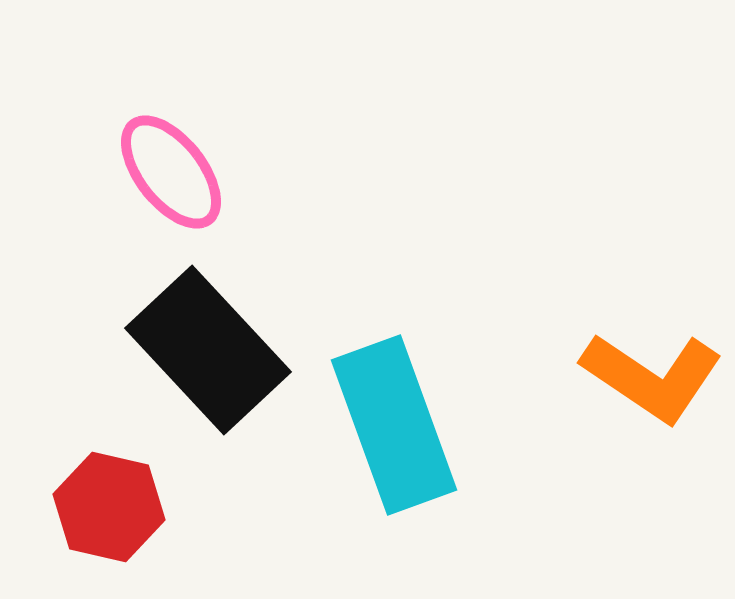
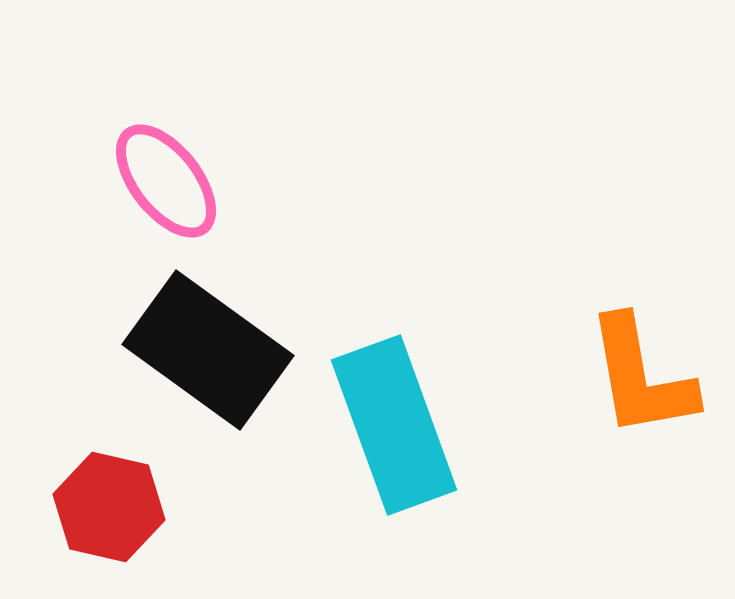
pink ellipse: moved 5 px left, 9 px down
black rectangle: rotated 11 degrees counterclockwise
orange L-shape: moved 11 px left; rotated 46 degrees clockwise
